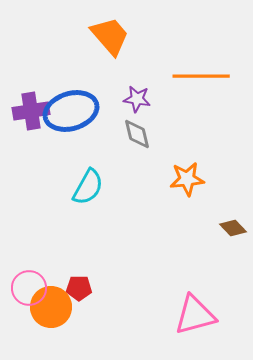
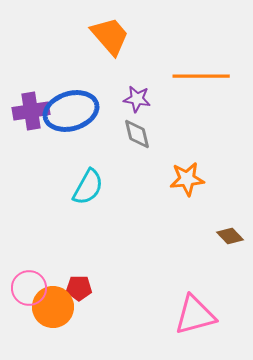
brown diamond: moved 3 px left, 8 px down
orange circle: moved 2 px right
